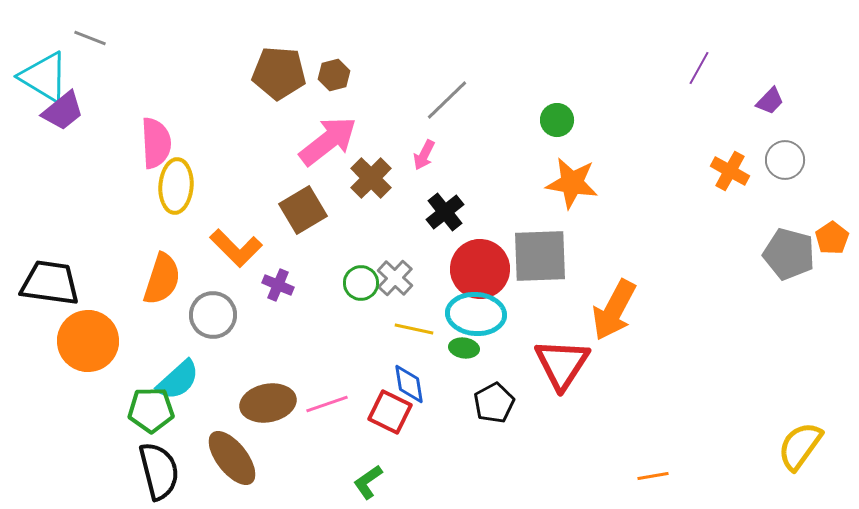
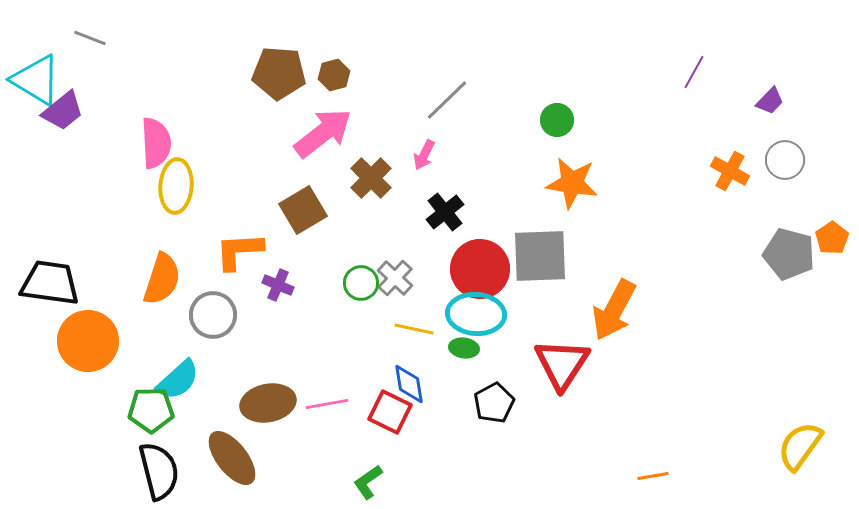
purple line at (699, 68): moved 5 px left, 4 px down
cyan triangle at (44, 77): moved 8 px left, 3 px down
pink arrow at (328, 141): moved 5 px left, 8 px up
orange L-shape at (236, 248): moved 3 px right, 3 px down; rotated 132 degrees clockwise
pink line at (327, 404): rotated 9 degrees clockwise
